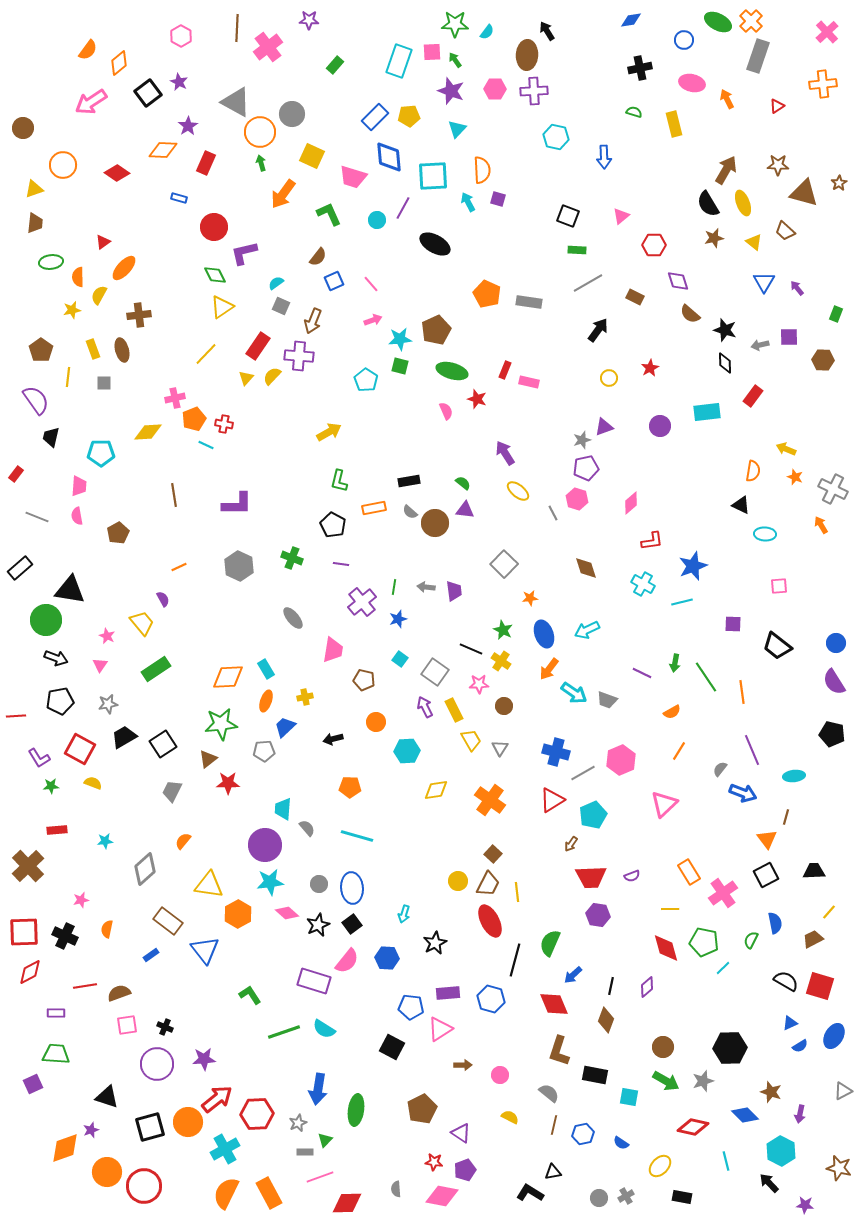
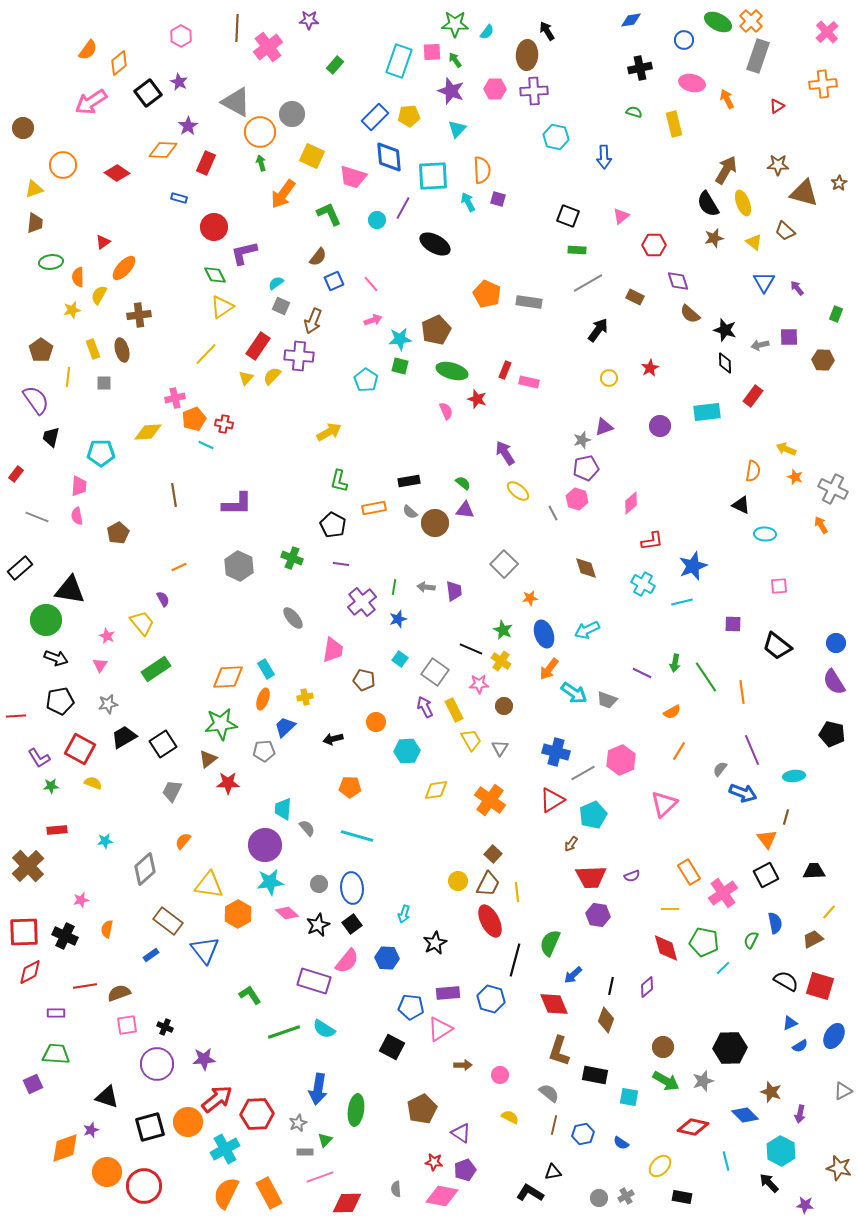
orange ellipse at (266, 701): moved 3 px left, 2 px up
